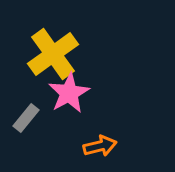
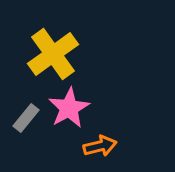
pink star: moved 15 px down
